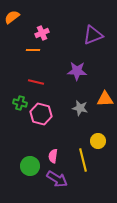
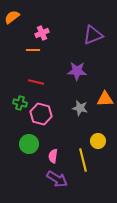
green circle: moved 1 px left, 22 px up
